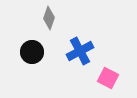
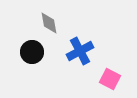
gray diamond: moved 5 px down; rotated 30 degrees counterclockwise
pink square: moved 2 px right, 1 px down
